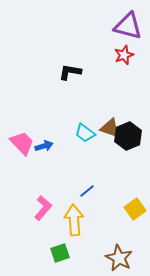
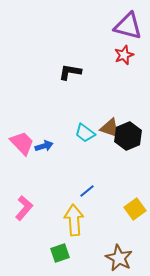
pink L-shape: moved 19 px left
